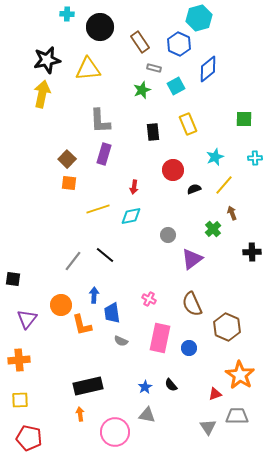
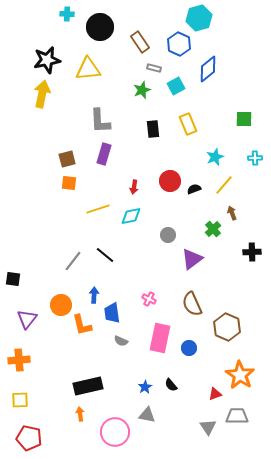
black rectangle at (153, 132): moved 3 px up
brown square at (67, 159): rotated 30 degrees clockwise
red circle at (173, 170): moved 3 px left, 11 px down
